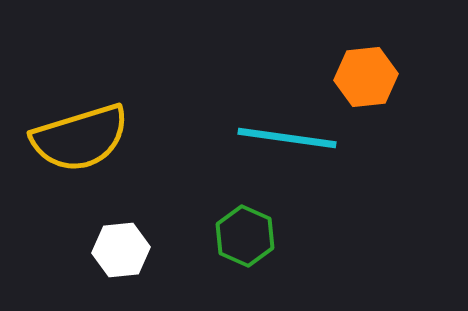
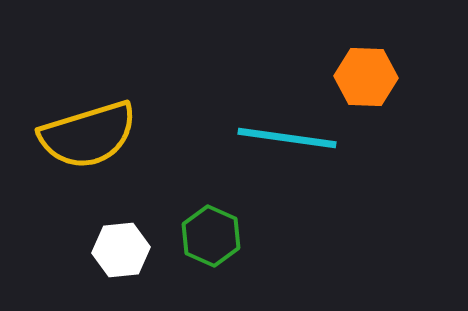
orange hexagon: rotated 8 degrees clockwise
yellow semicircle: moved 8 px right, 3 px up
green hexagon: moved 34 px left
